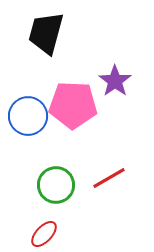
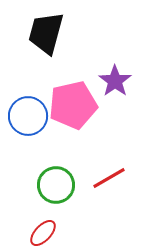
pink pentagon: rotated 15 degrees counterclockwise
red ellipse: moved 1 px left, 1 px up
